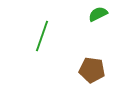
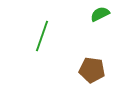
green semicircle: moved 2 px right
